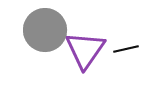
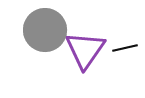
black line: moved 1 px left, 1 px up
